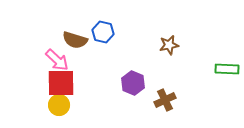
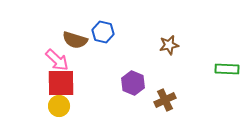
yellow circle: moved 1 px down
